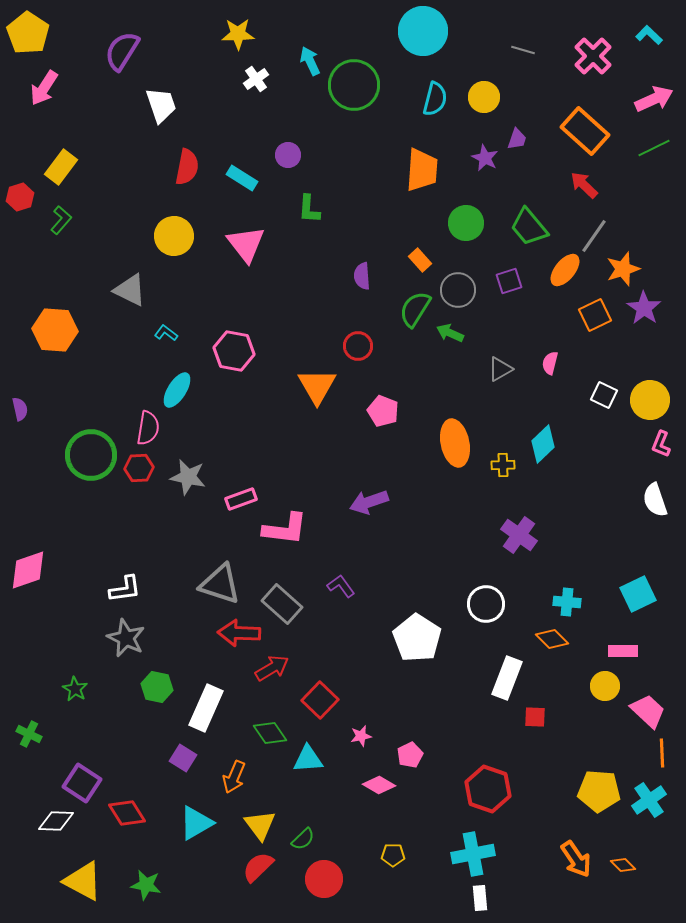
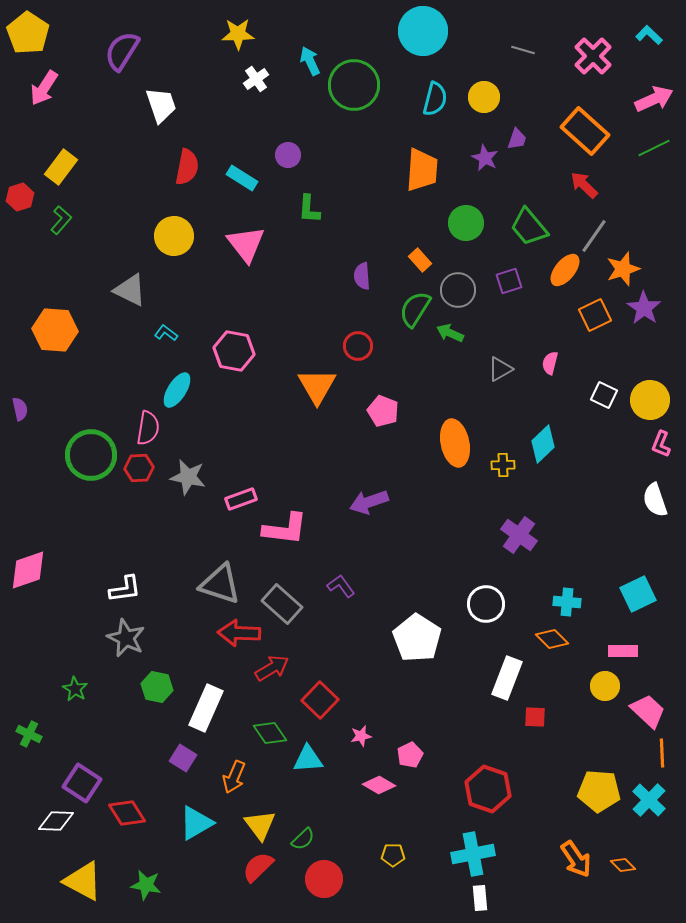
cyan cross at (649, 800): rotated 12 degrees counterclockwise
